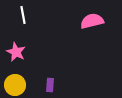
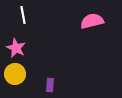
pink star: moved 4 px up
yellow circle: moved 11 px up
